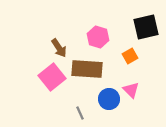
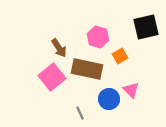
orange square: moved 10 px left
brown rectangle: rotated 8 degrees clockwise
